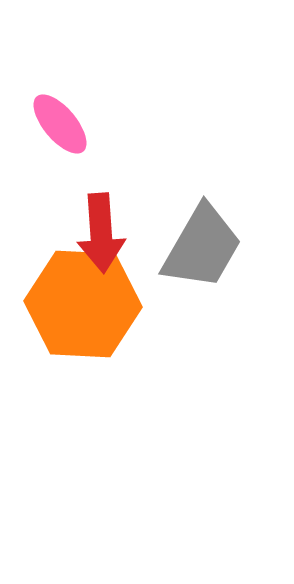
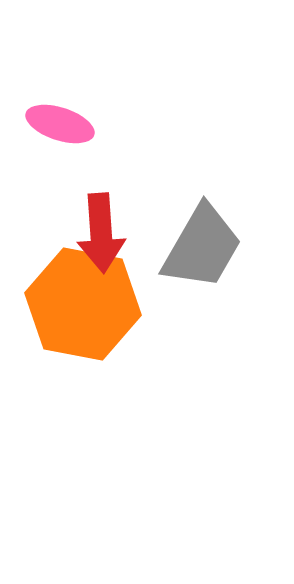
pink ellipse: rotated 32 degrees counterclockwise
orange hexagon: rotated 8 degrees clockwise
